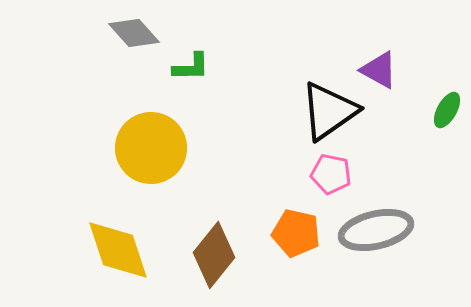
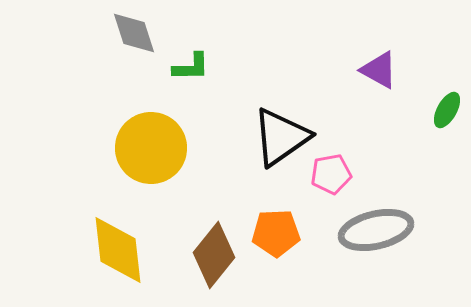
gray diamond: rotated 24 degrees clockwise
black triangle: moved 48 px left, 26 px down
pink pentagon: rotated 21 degrees counterclockwise
orange pentagon: moved 20 px left; rotated 15 degrees counterclockwise
yellow diamond: rotated 12 degrees clockwise
